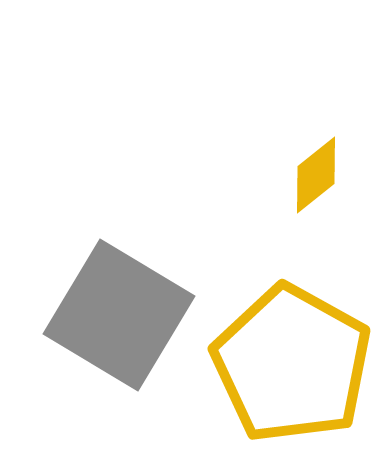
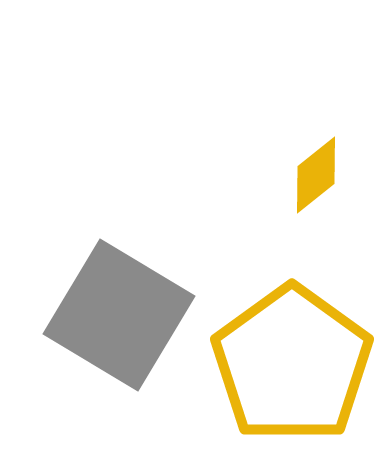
yellow pentagon: rotated 7 degrees clockwise
